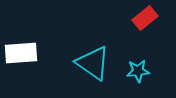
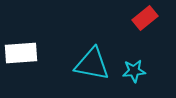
cyan triangle: moved 1 px left, 1 px down; rotated 24 degrees counterclockwise
cyan star: moved 4 px left
